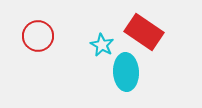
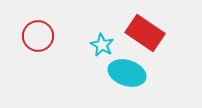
red rectangle: moved 1 px right, 1 px down
cyan ellipse: moved 1 px right, 1 px down; rotated 69 degrees counterclockwise
